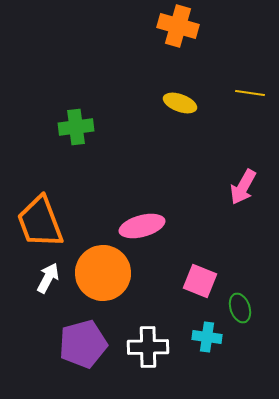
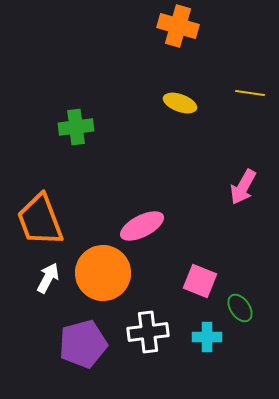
orange trapezoid: moved 2 px up
pink ellipse: rotated 12 degrees counterclockwise
green ellipse: rotated 16 degrees counterclockwise
cyan cross: rotated 8 degrees counterclockwise
white cross: moved 15 px up; rotated 6 degrees counterclockwise
